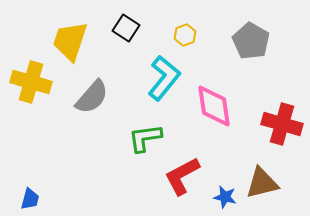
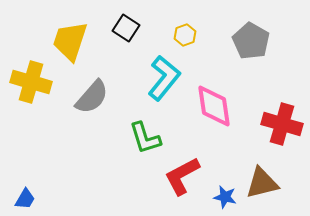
green L-shape: rotated 99 degrees counterclockwise
blue trapezoid: moved 5 px left; rotated 15 degrees clockwise
